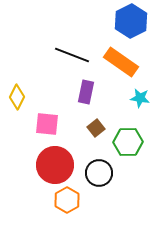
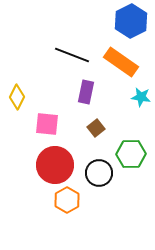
cyan star: moved 1 px right, 1 px up
green hexagon: moved 3 px right, 12 px down
